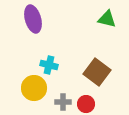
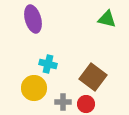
cyan cross: moved 1 px left, 1 px up
brown square: moved 4 px left, 5 px down
